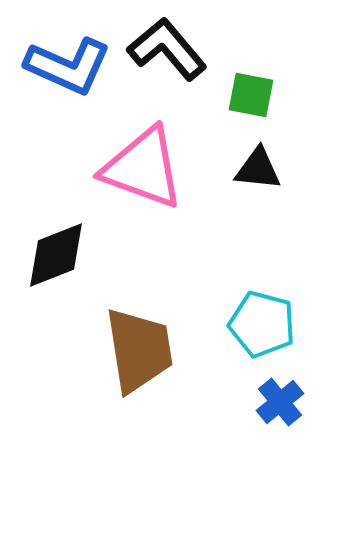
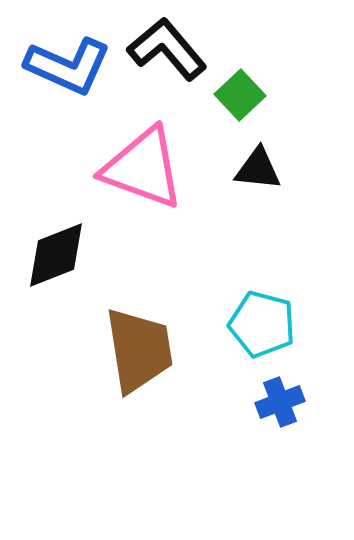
green square: moved 11 px left; rotated 36 degrees clockwise
blue cross: rotated 18 degrees clockwise
